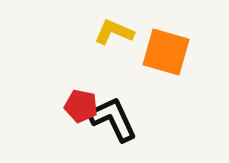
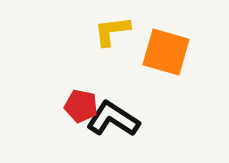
yellow L-shape: moved 2 px left, 1 px up; rotated 30 degrees counterclockwise
black L-shape: rotated 32 degrees counterclockwise
